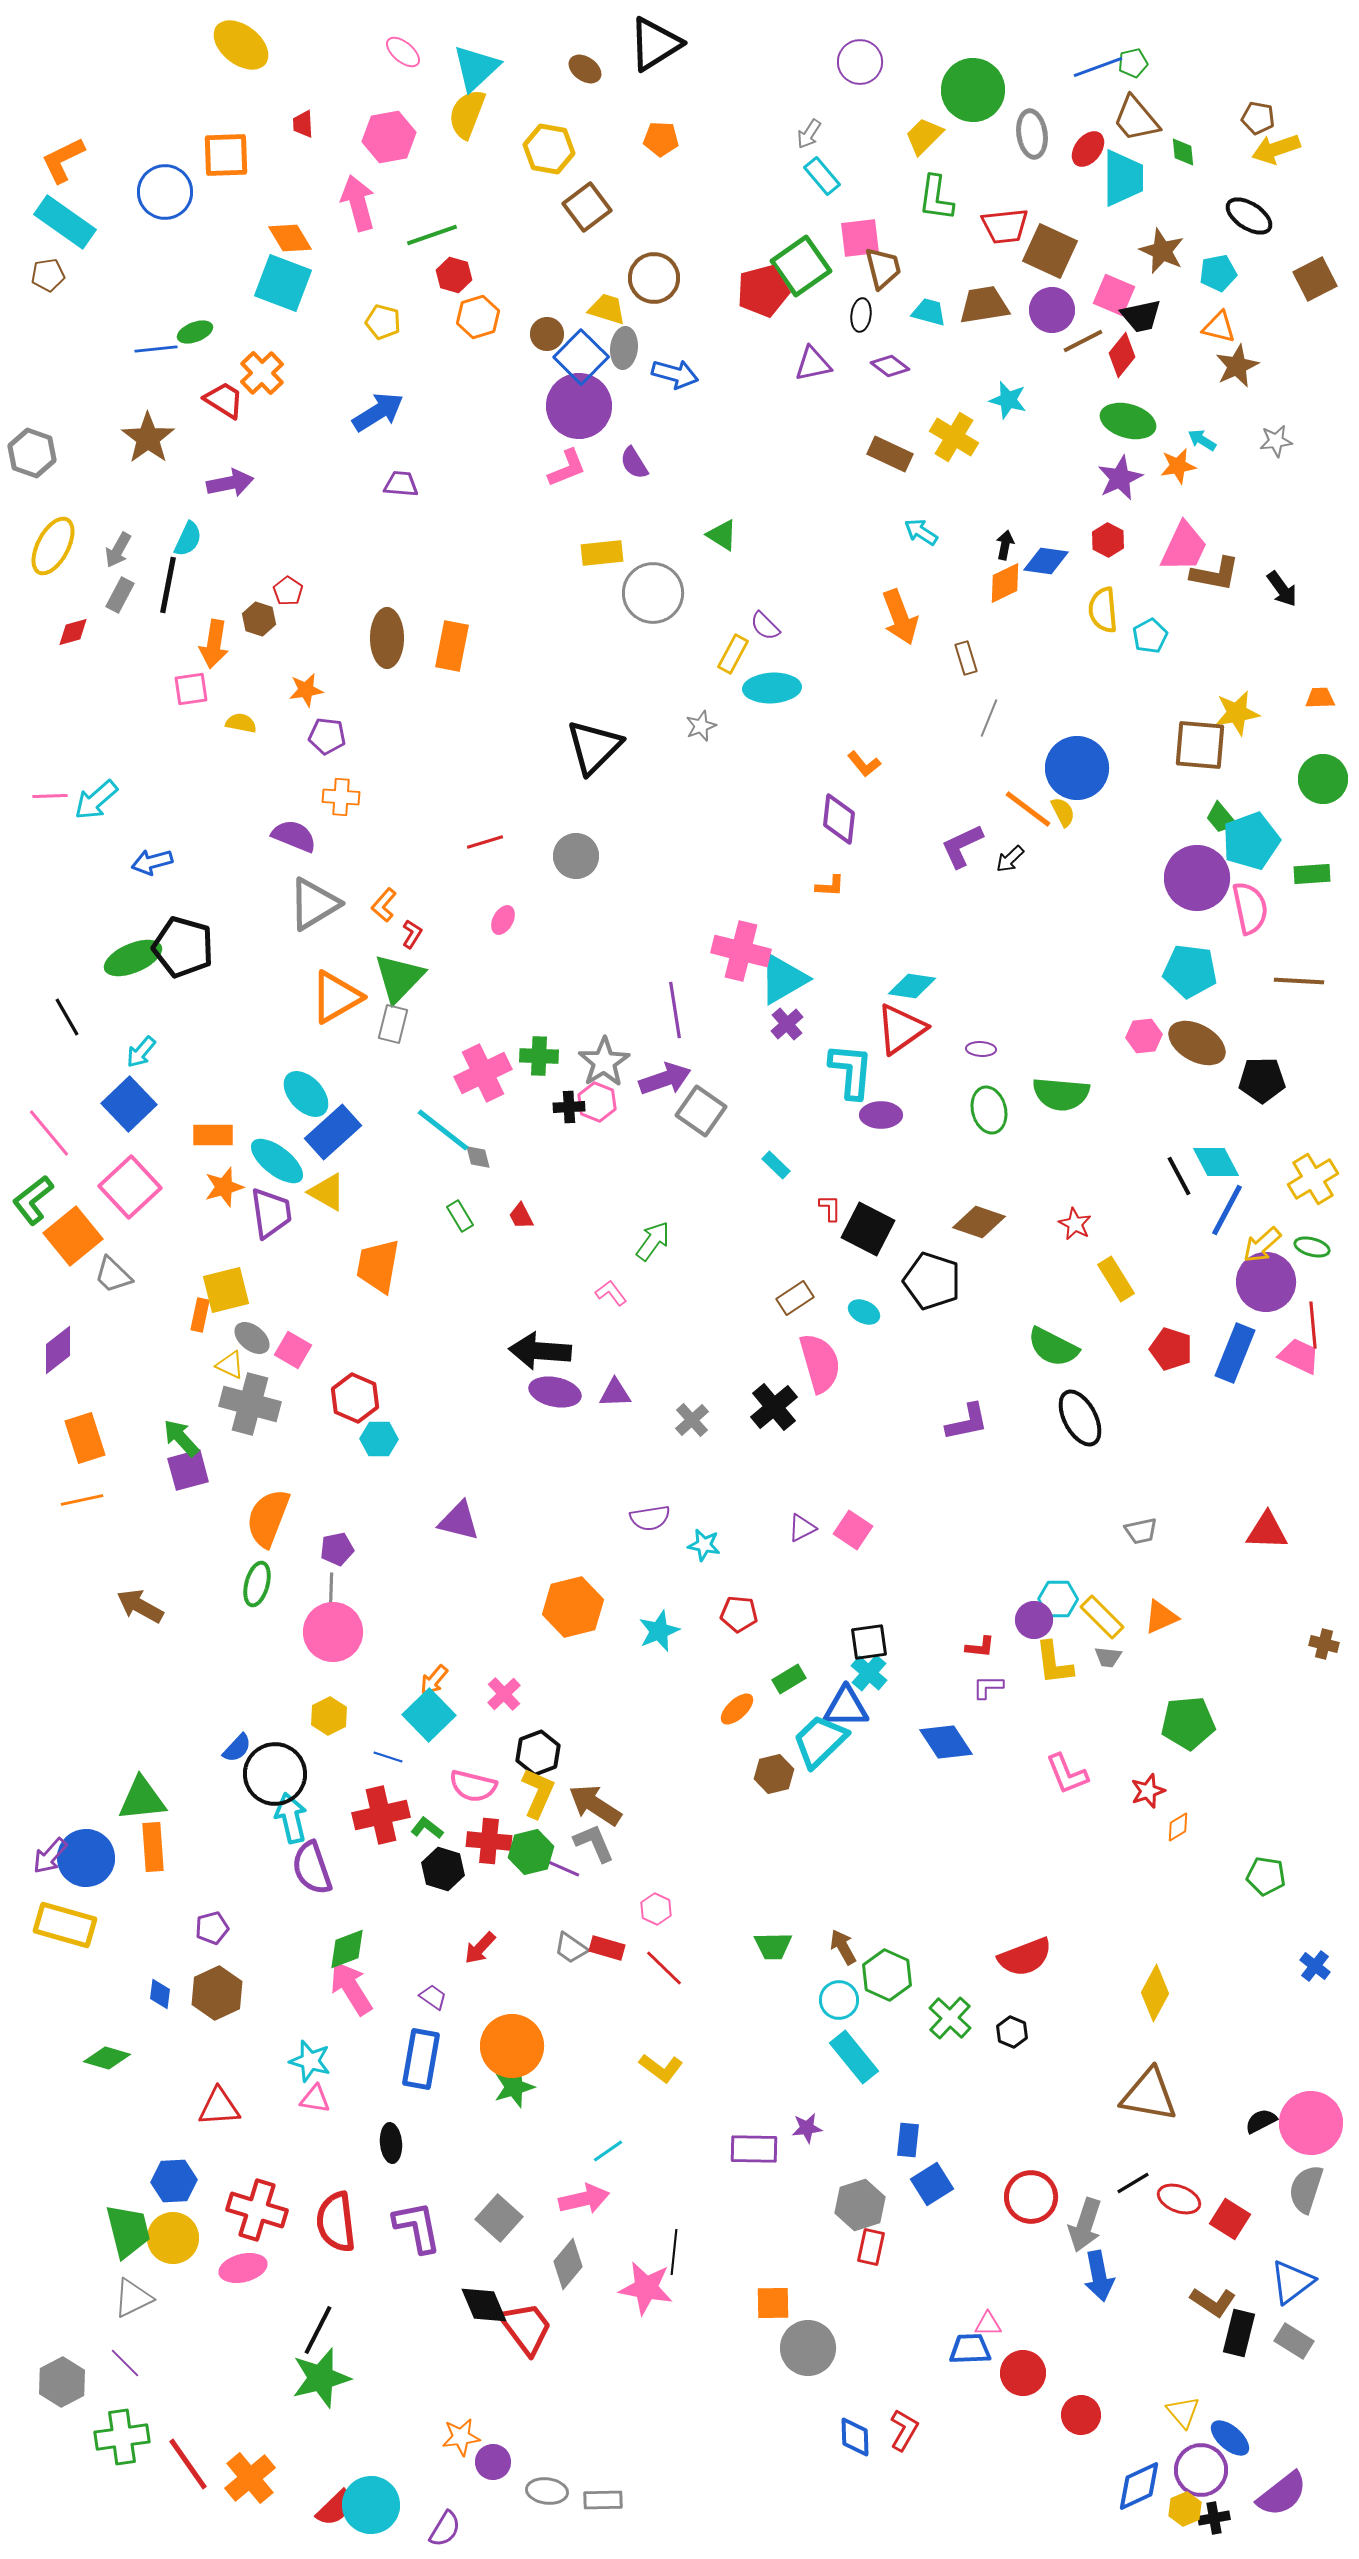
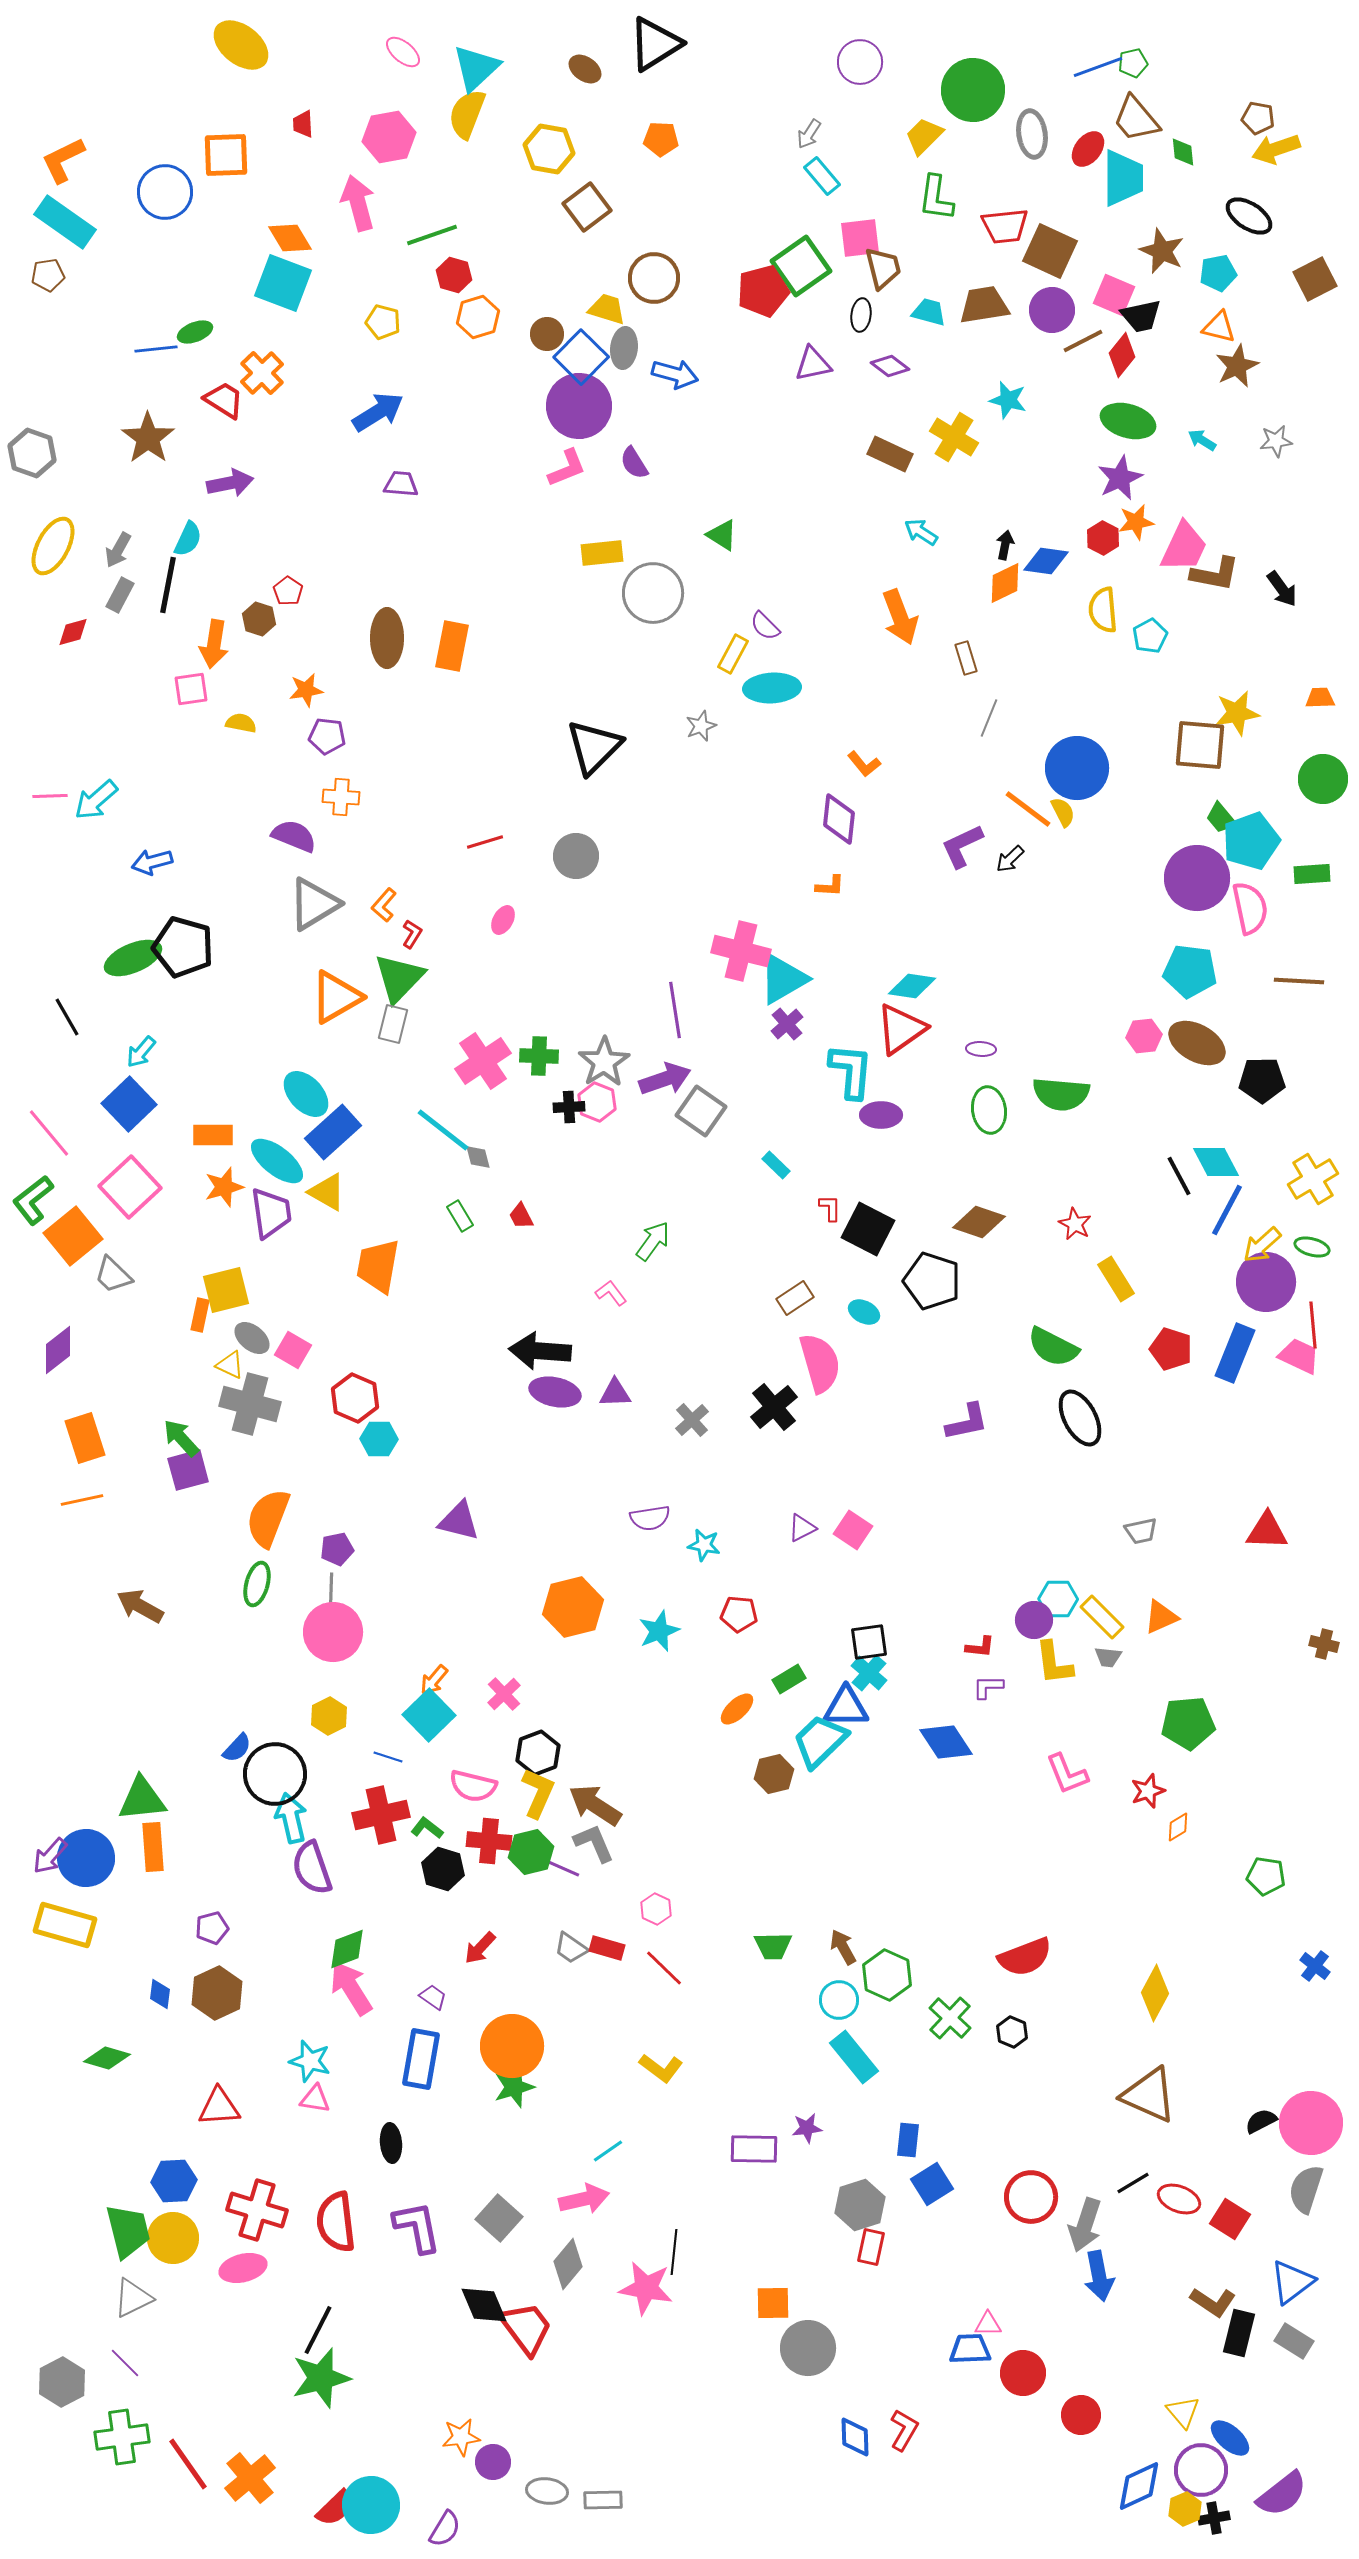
orange star at (1178, 466): moved 42 px left, 56 px down
red hexagon at (1108, 540): moved 5 px left, 2 px up
pink cross at (483, 1073): moved 12 px up; rotated 8 degrees counterclockwise
green ellipse at (989, 1110): rotated 6 degrees clockwise
brown triangle at (1149, 2095): rotated 14 degrees clockwise
